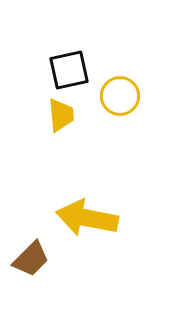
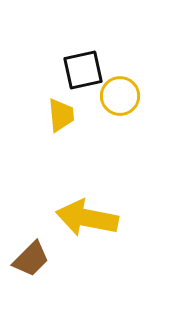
black square: moved 14 px right
